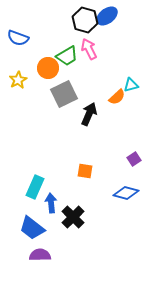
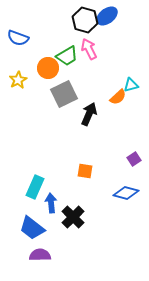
orange semicircle: moved 1 px right
